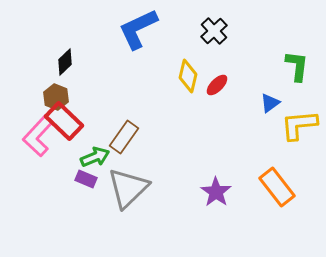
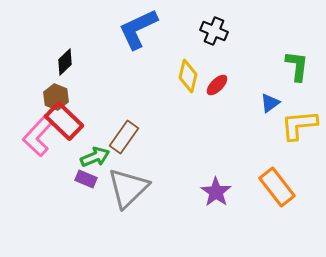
black cross: rotated 24 degrees counterclockwise
